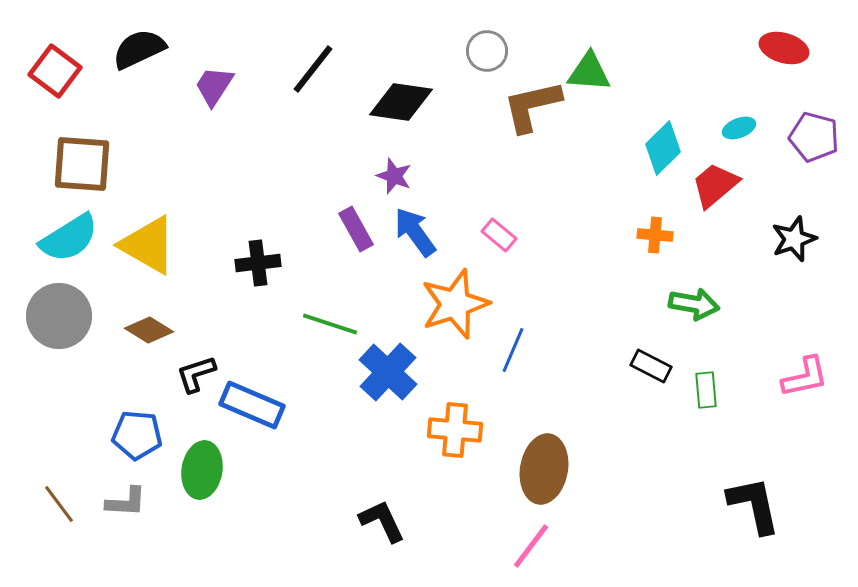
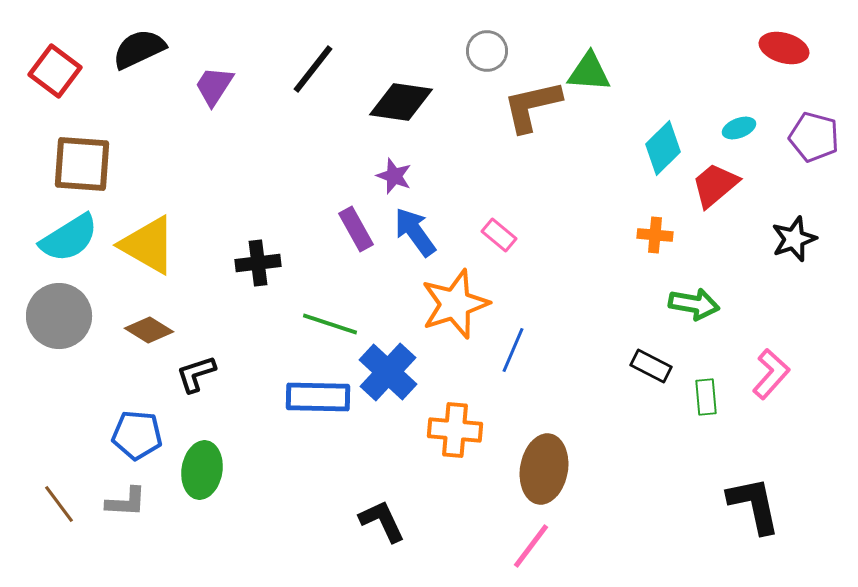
pink L-shape at (805, 377): moved 34 px left, 3 px up; rotated 36 degrees counterclockwise
green rectangle at (706, 390): moved 7 px down
blue rectangle at (252, 405): moved 66 px right, 8 px up; rotated 22 degrees counterclockwise
